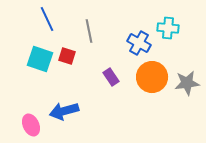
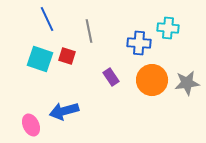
blue cross: rotated 25 degrees counterclockwise
orange circle: moved 3 px down
